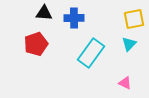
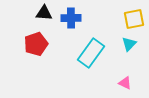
blue cross: moved 3 px left
